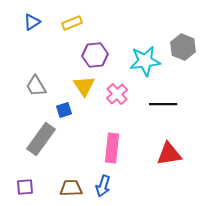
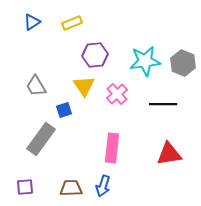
gray hexagon: moved 16 px down
